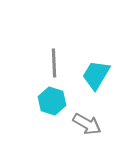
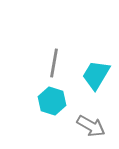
gray line: rotated 12 degrees clockwise
gray arrow: moved 4 px right, 2 px down
